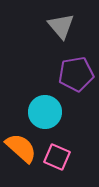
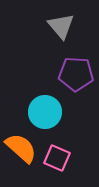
purple pentagon: rotated 12 degrees clockwise
pink square: moved 1 px down
